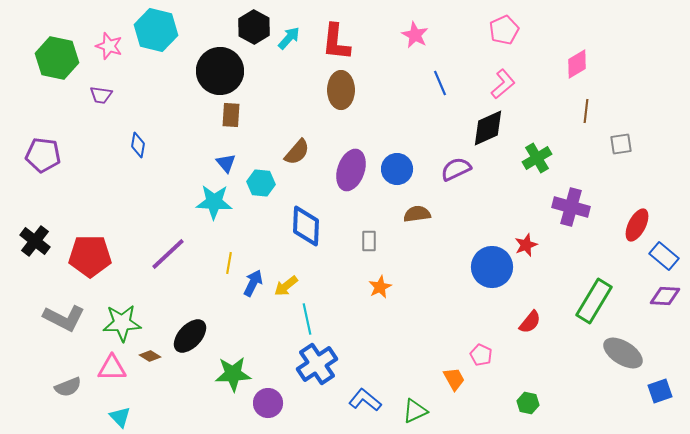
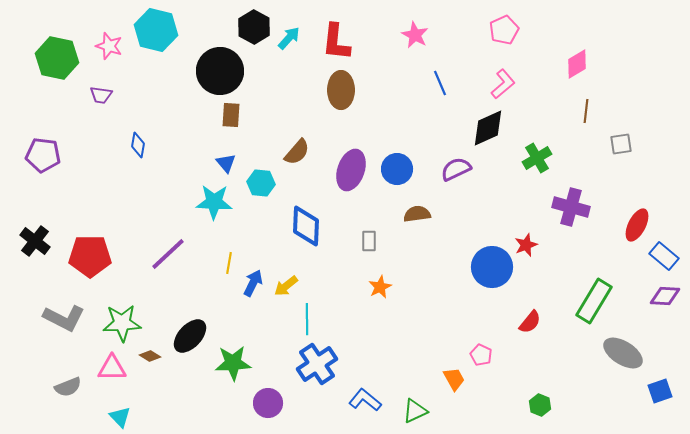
cyan line at (307, 319): rotated 12 degrees clockwise
green star at (233, 374): moved 11 px up
green hexagon at (528, 403): moved 12 px right, 2 px down; rotated 10 degrees clockwise
